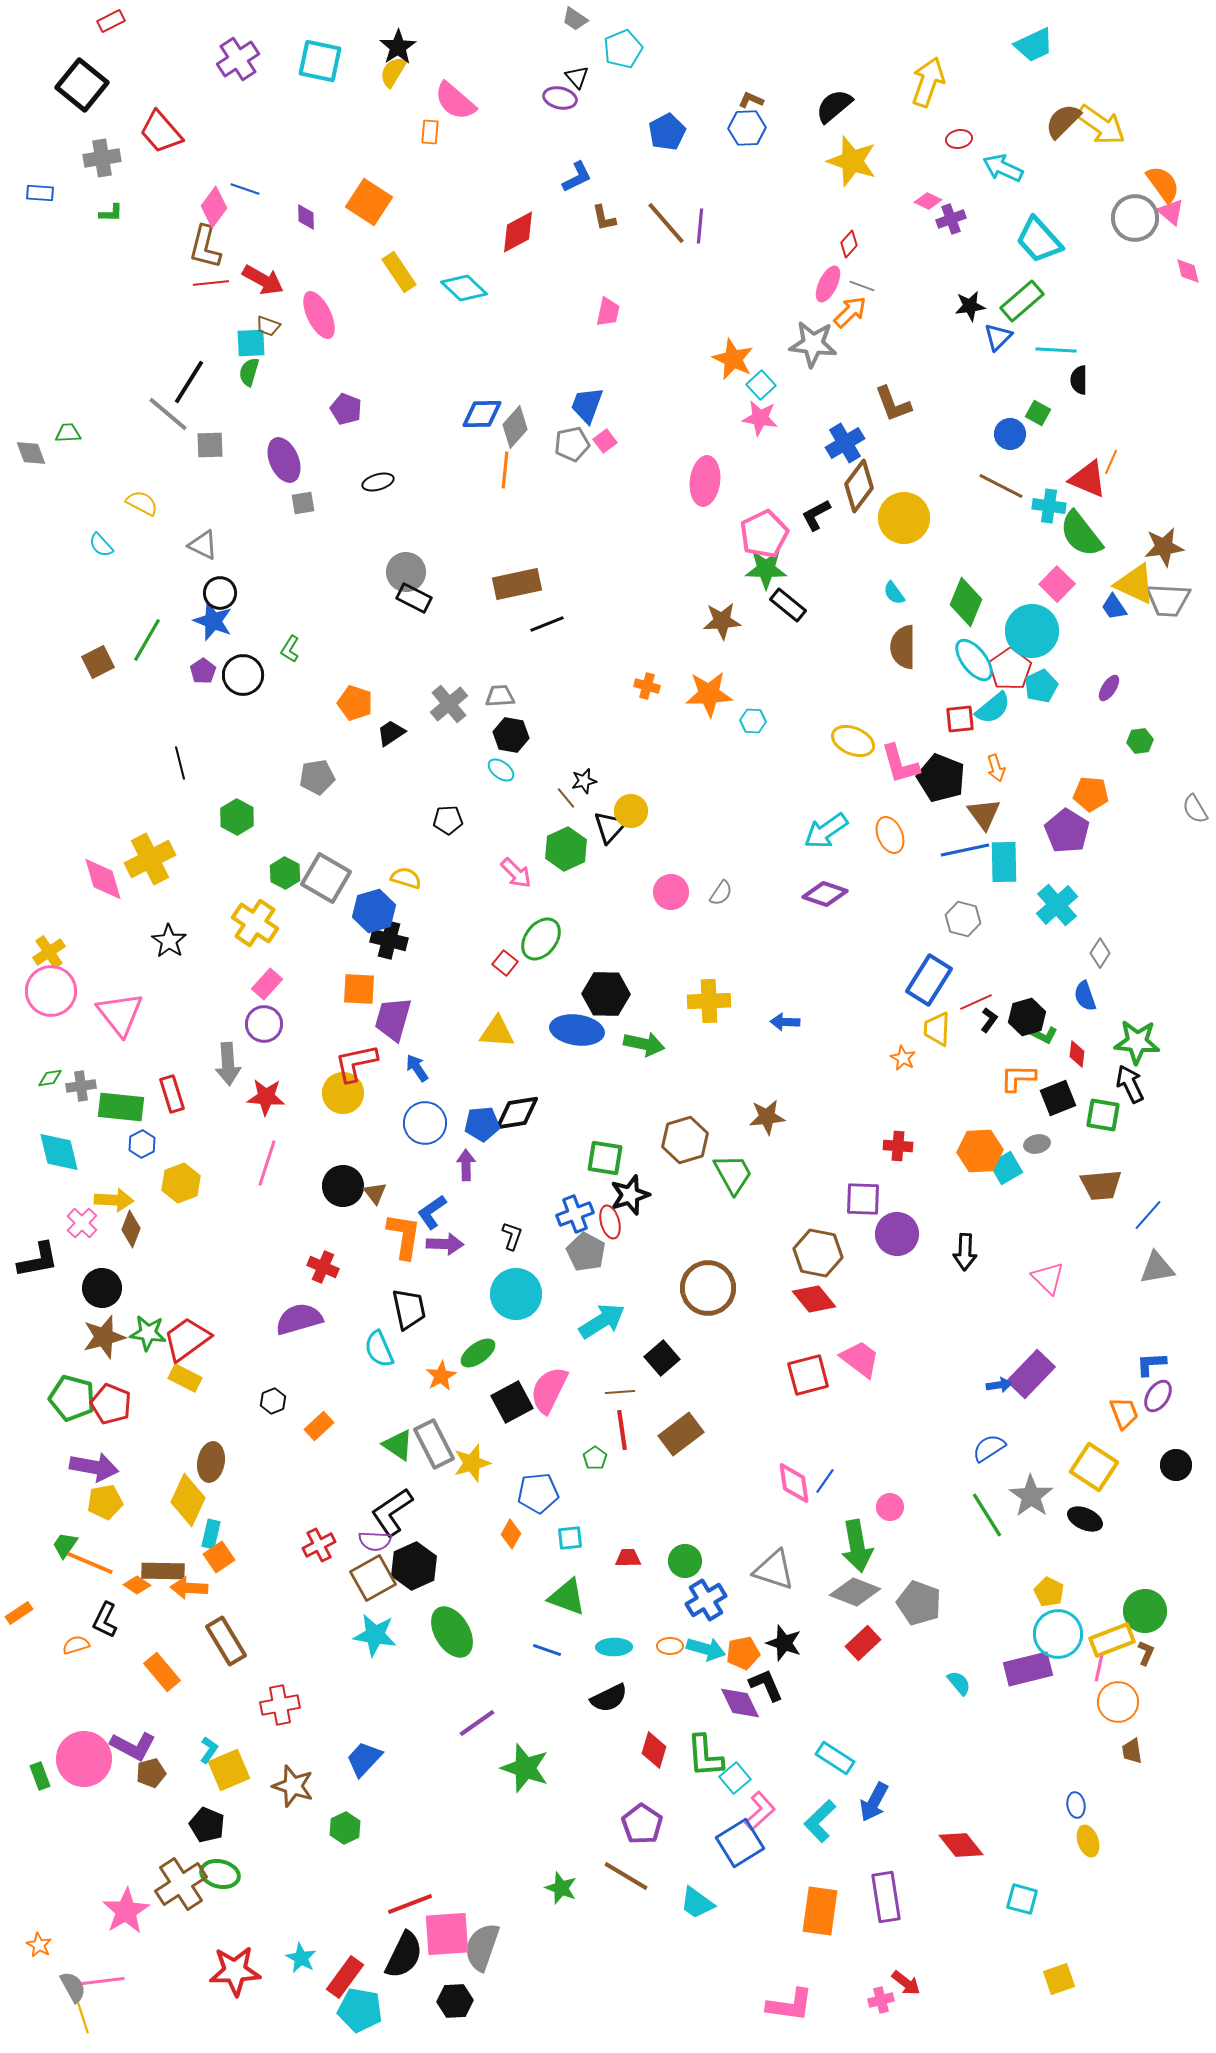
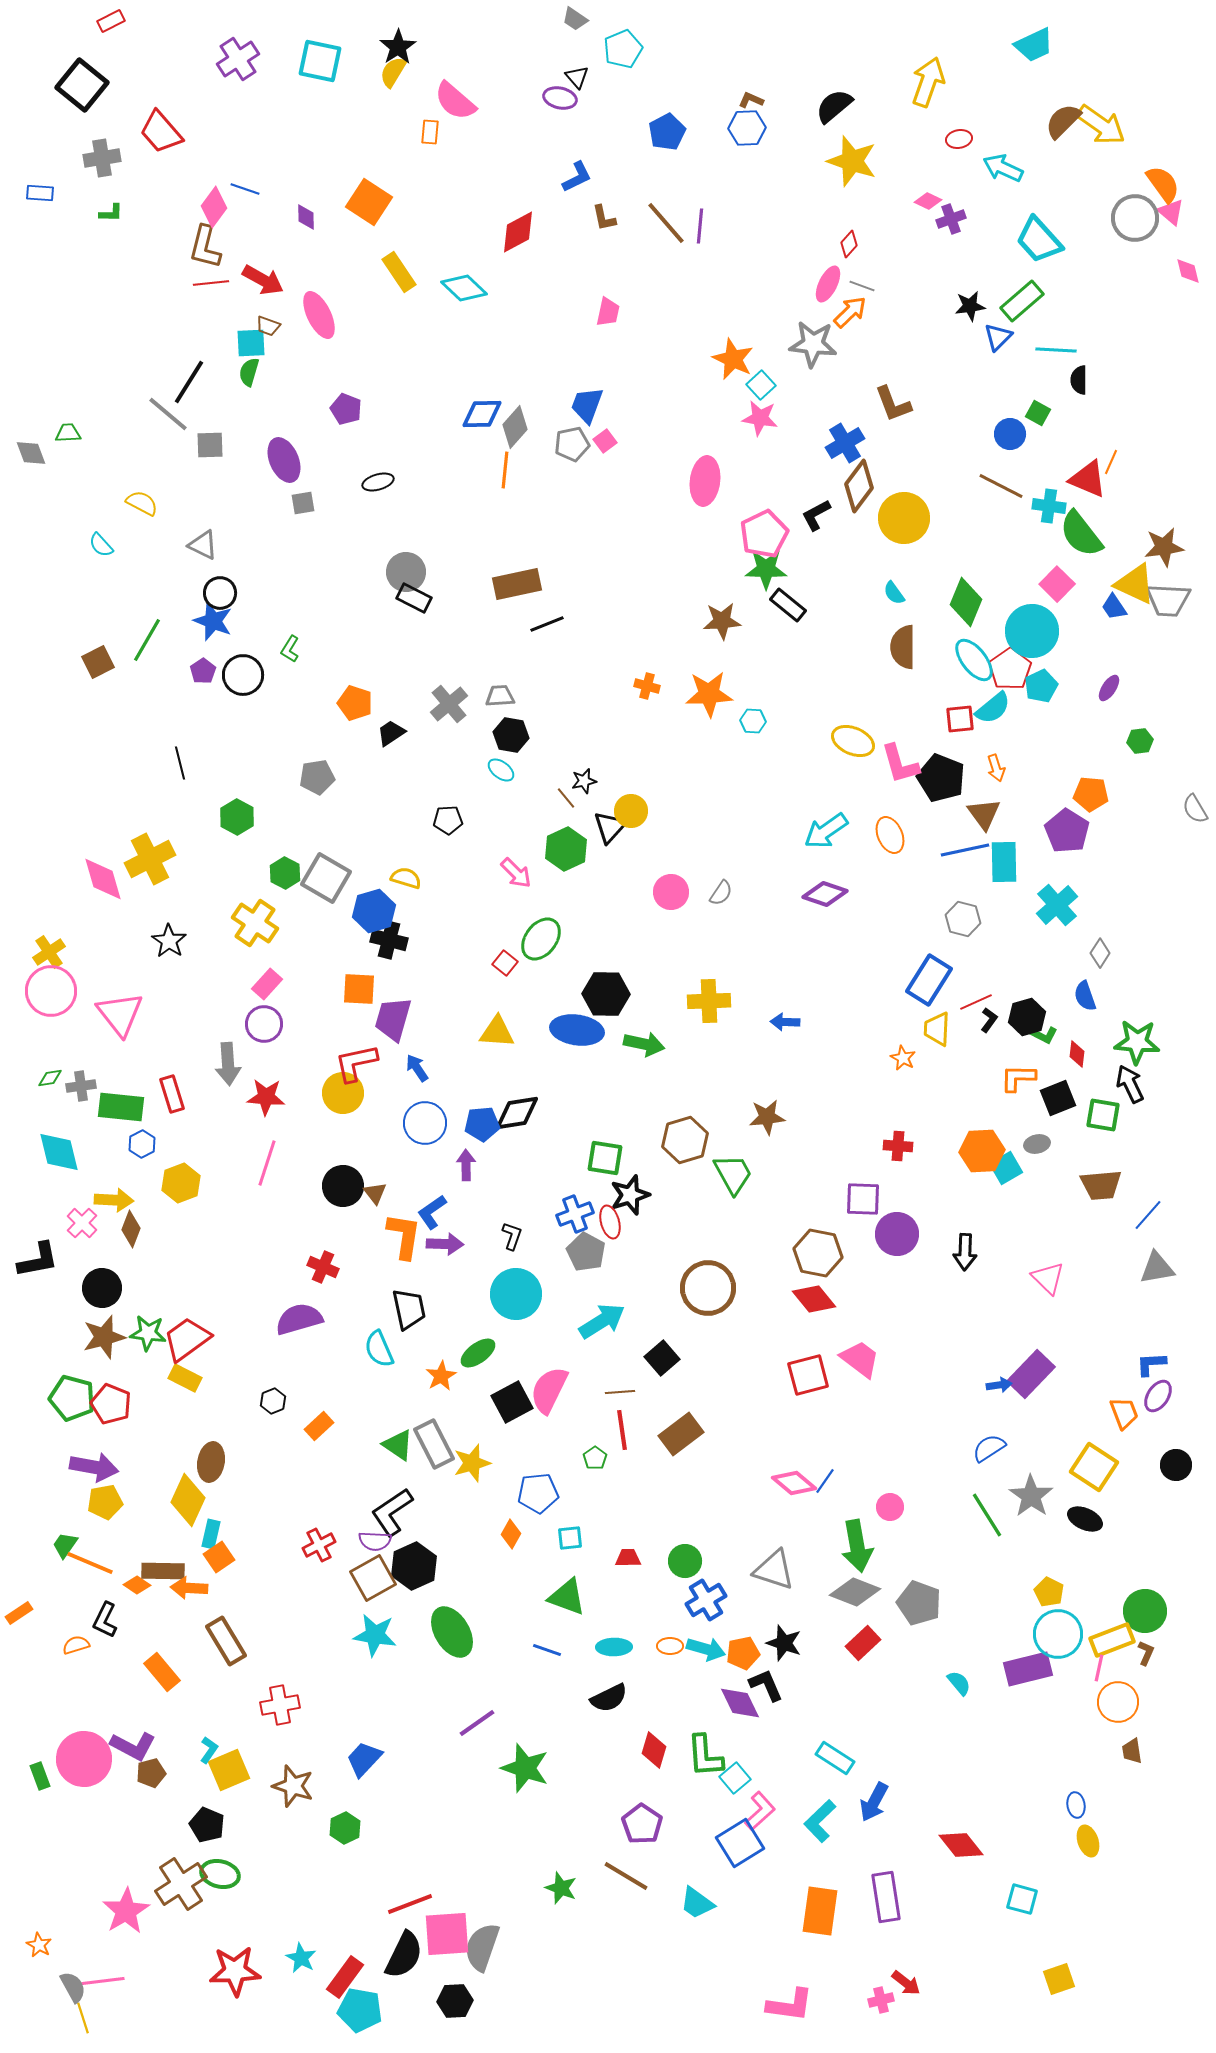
orange hexagon at (980, 1151): moved 2 px right
pink diamond at (794, 1483): rotated 42 degrees counterclockwise
